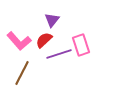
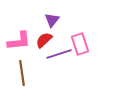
pink L-shape: rotated 55 degrees counterclockwise
pink rectangle: moved 1 px left, 1 px up
brown line: rotated 35 degrees counterclockwise
